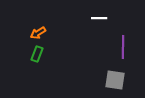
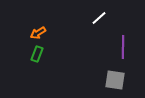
white line: rotated 42 degrees counterclockwise
